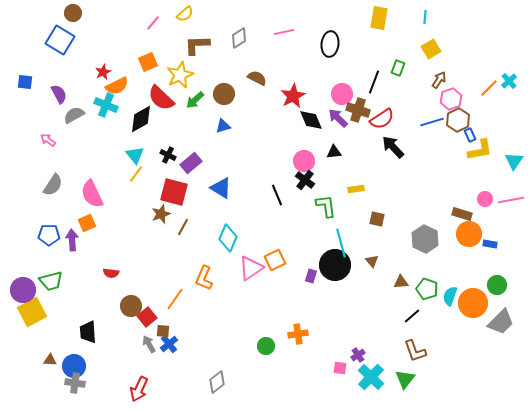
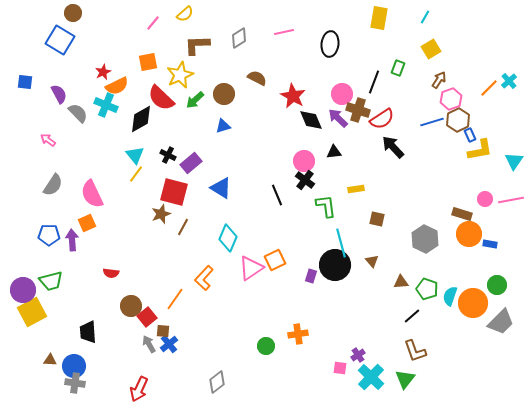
cyan line at (425, 17): rotated 24 degrees clockwise
orange square at (148, 62): rotated 12 degrees clockwise
red star at (293, 96): rotated 15 degrees counterclockwise
gray semicircle at (74, 115): moved 4 px right, 2 px up; rotated 75 degrees clockwise
orange L-shape at (204, 278): rotated 20 degrees clockwise
